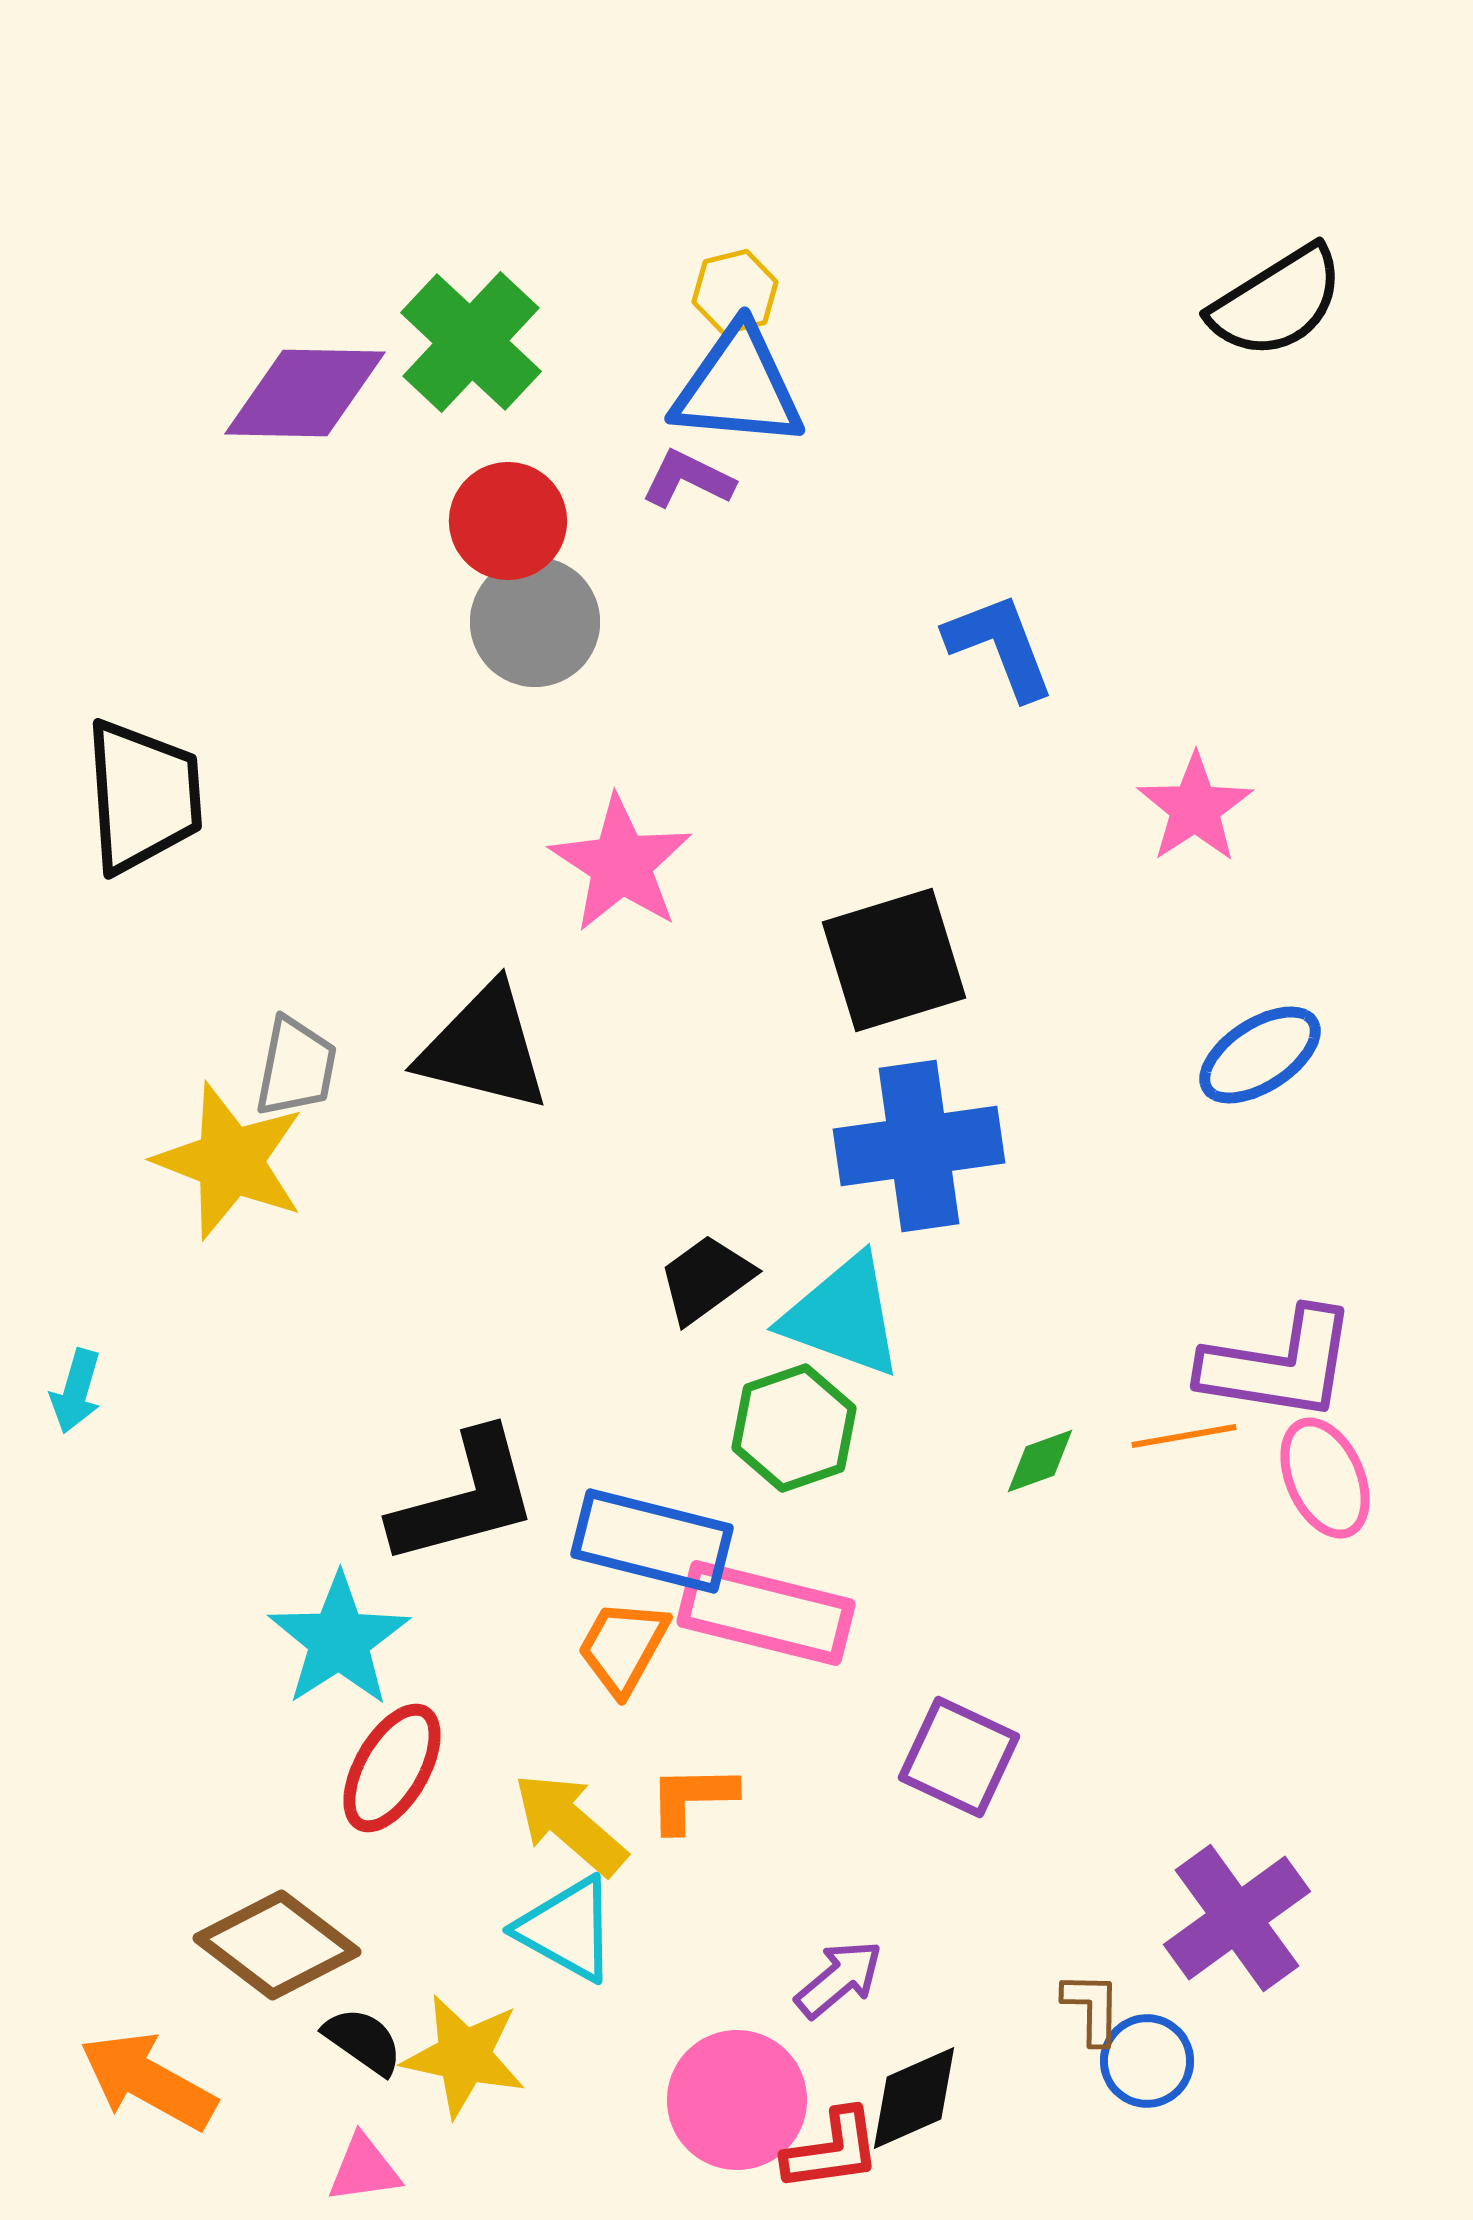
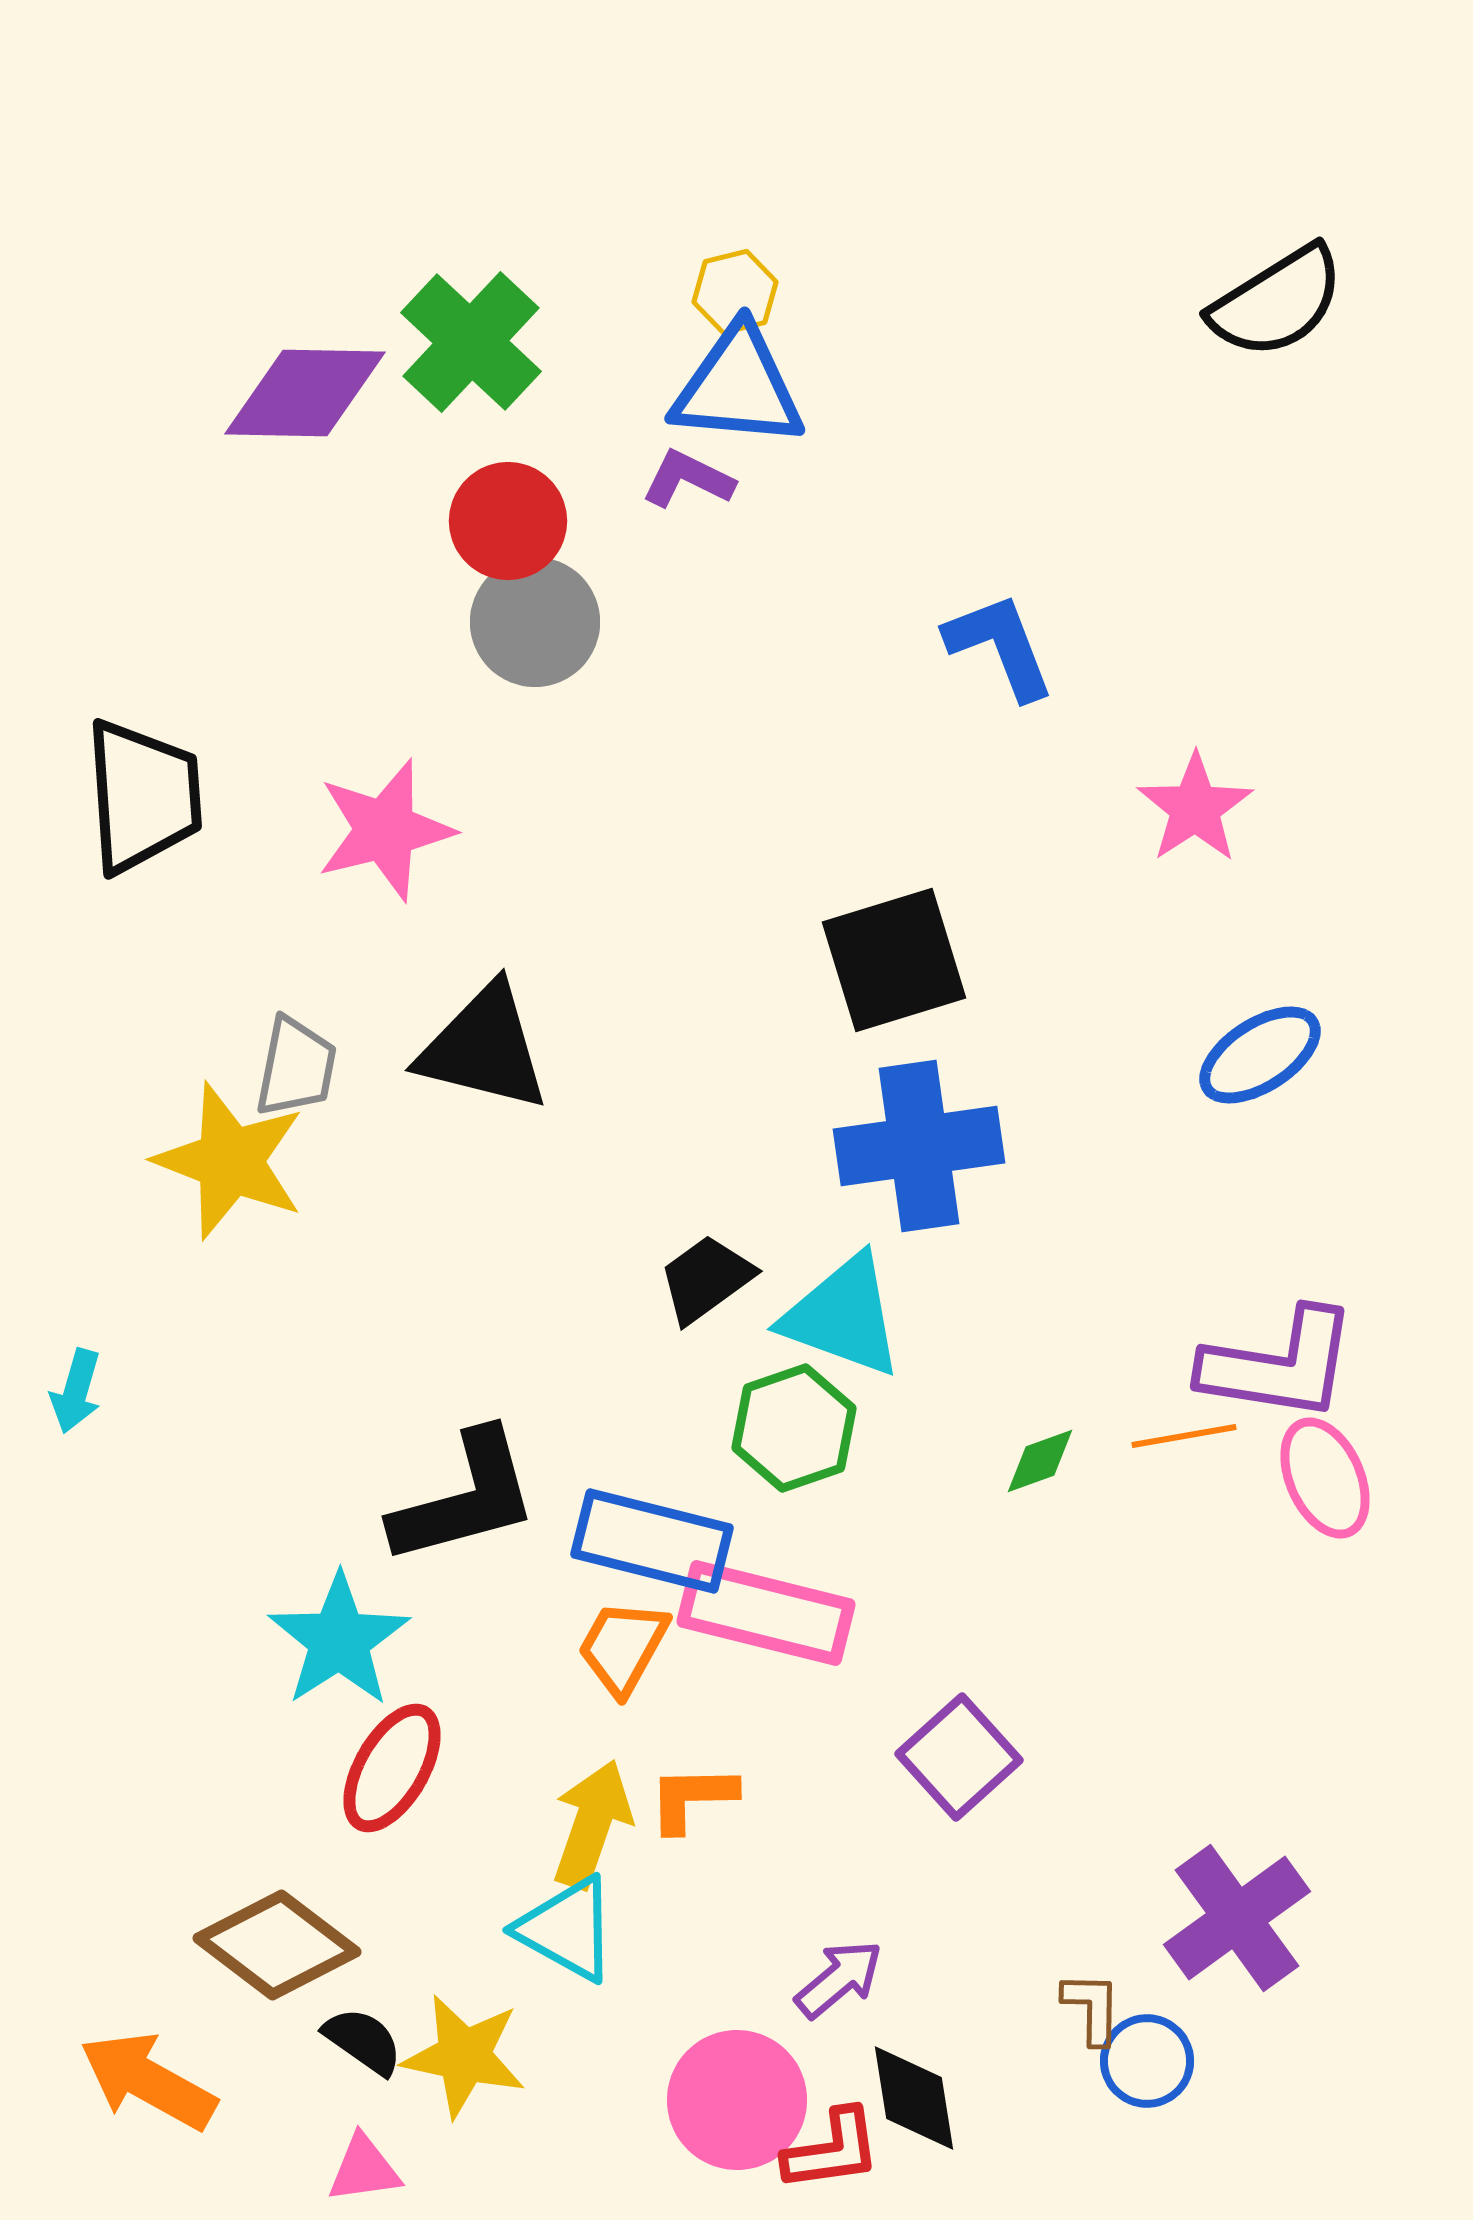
pink star at (621, 864): moved 236 px left, 34 px up; rotated 25 degrees clockwise
purple square at (959, 1757): rotated 23 degrees clockwise
yellow arrow at (570, 1824): moved 22 px right; rotated 68 degrees clockwise
black diamond at (914, 2098): rotated 75 degrees counterclockwise
